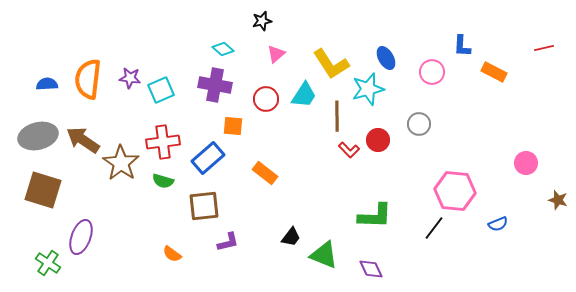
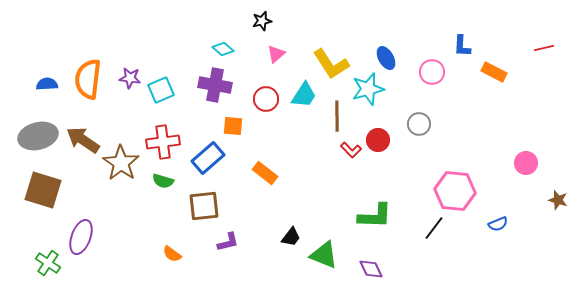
red L-shape at (349, 150): moved 2 px right
